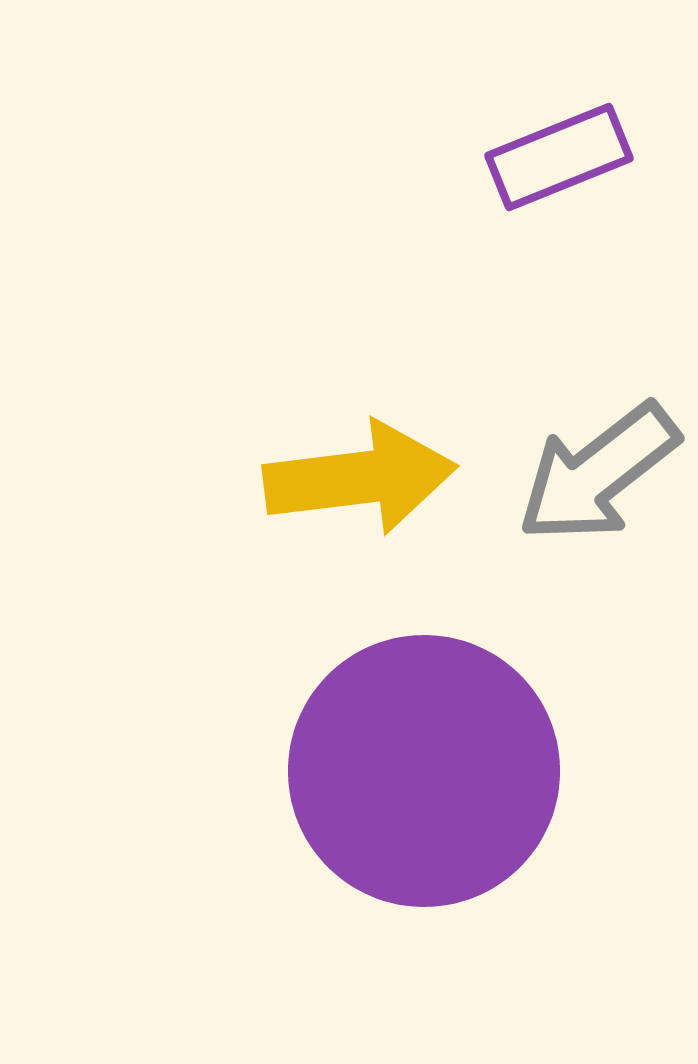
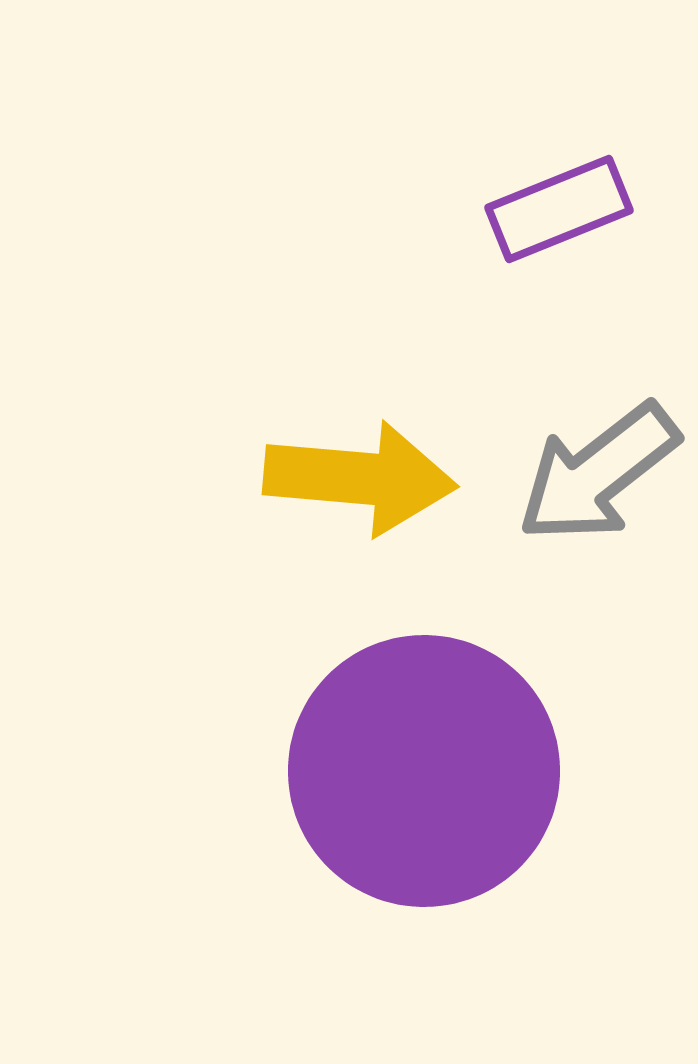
purple rectangle: moved 52 px down
yellow arrow: rotated 12 degrees clockwise
